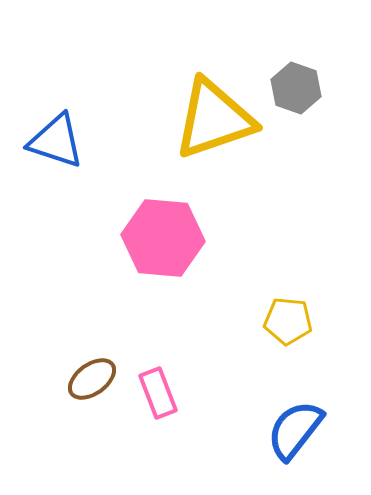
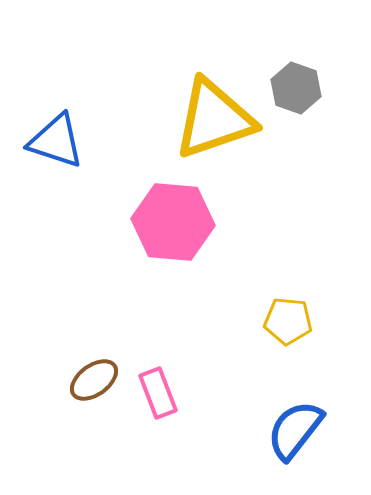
pink hexagon: moved 10 px right, 16 px up
brown ellipse: moved 2 px right, 1 px down
